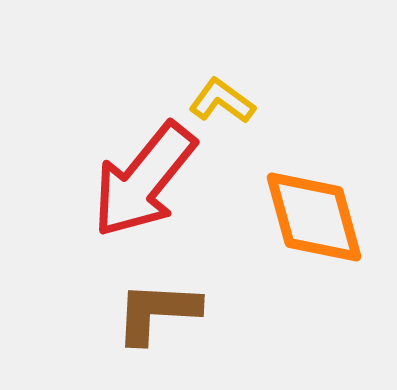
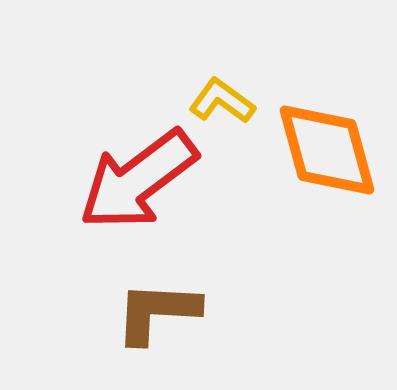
red arrow: moved 6 px left; rotated 14 degrees clockwise
orange diamond: moved 13 px right, 67 px up
